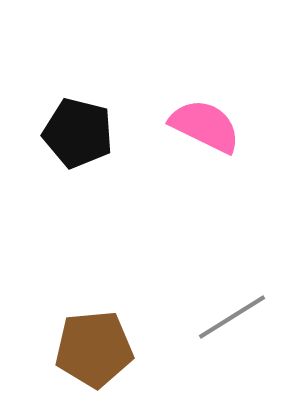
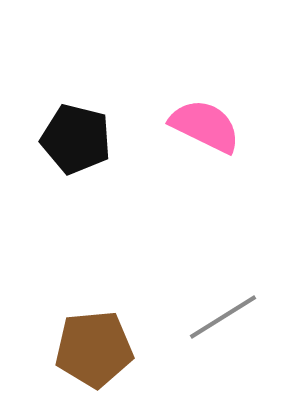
black pentagon: moved 2 px left, 6 px down
gray line: moved 9 px left
